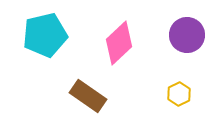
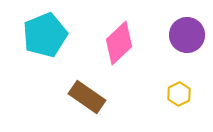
cyan pentagon: rotated 9 degrees counterclockwise
brown rectangle: moved 1 px left, 1 px down
